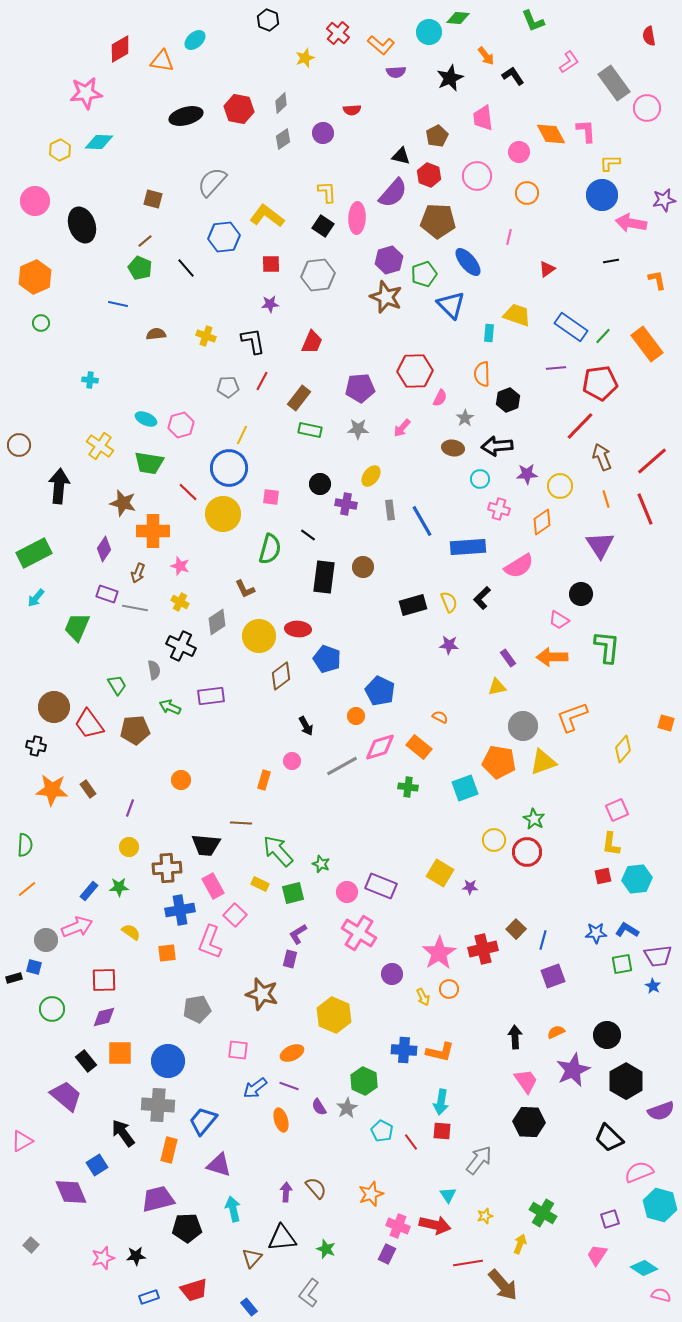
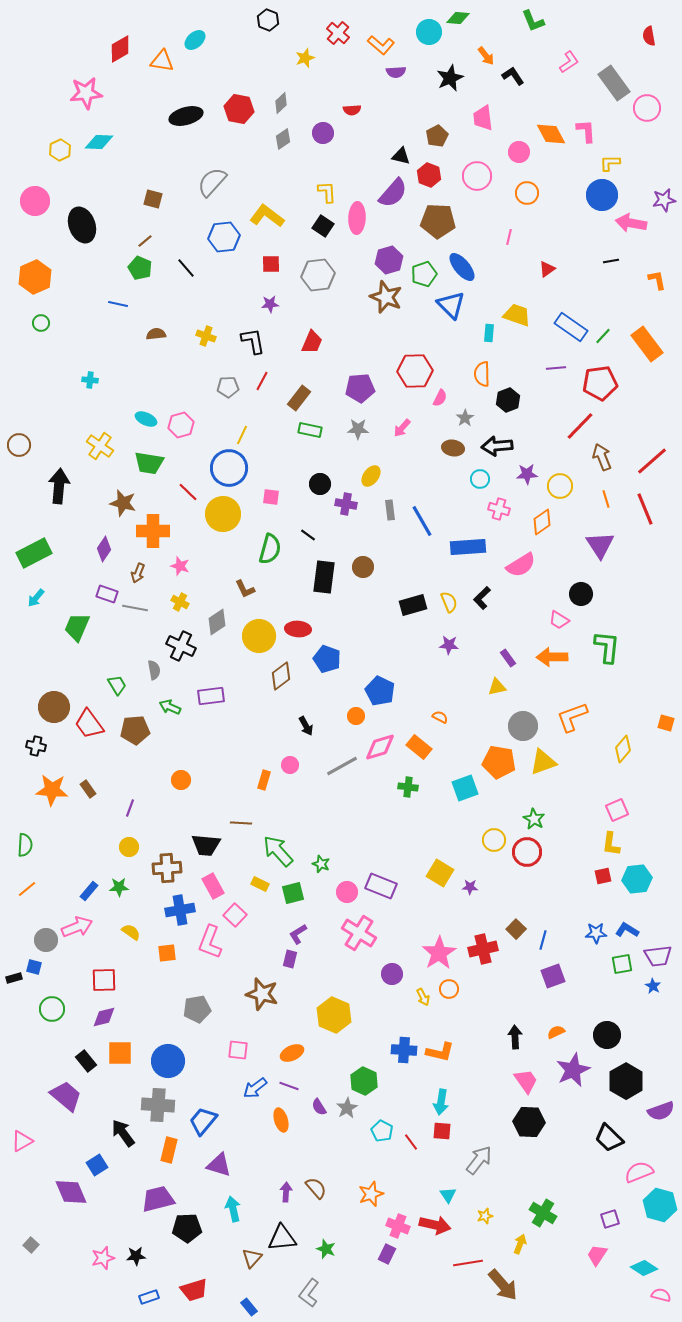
blue ellipse at (468, 262): moved 6 px left, 5 px down
pink semicircle at (519, 566): moved 2 px right, 1 px up
pink circle at (292, 761): moved 2 px left, 4 px down
